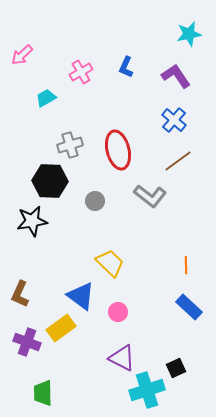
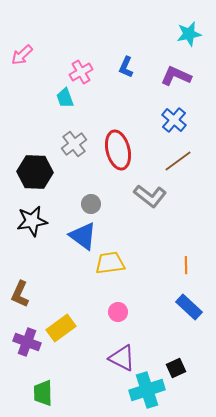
purple L-shape: rotated 32 degrees counterclockwise
cyan trapezoid: moved 19 px right; rotated 80 degrees counterclockwise
gray cross: moved 4 px right, 1 px up; rotated 20 degrees counterclockwise
black hexagon: moved 15 px left, 9 px up
gray circle: moved 4 px left, 3 px down
yellow trapezoid: rotated 52 degrees counterclockwise
blue triangle: moved 2 px right, 60 px up
